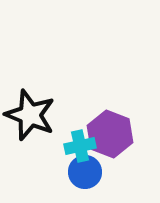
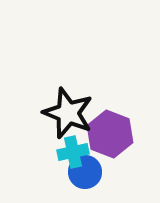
black star: moved 38 px right, 2 px up
cyan cross: moved 7 px left, 6 px down
